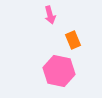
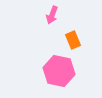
pink arrow: moved 2 px right; rotated 36 degrees clockwise
